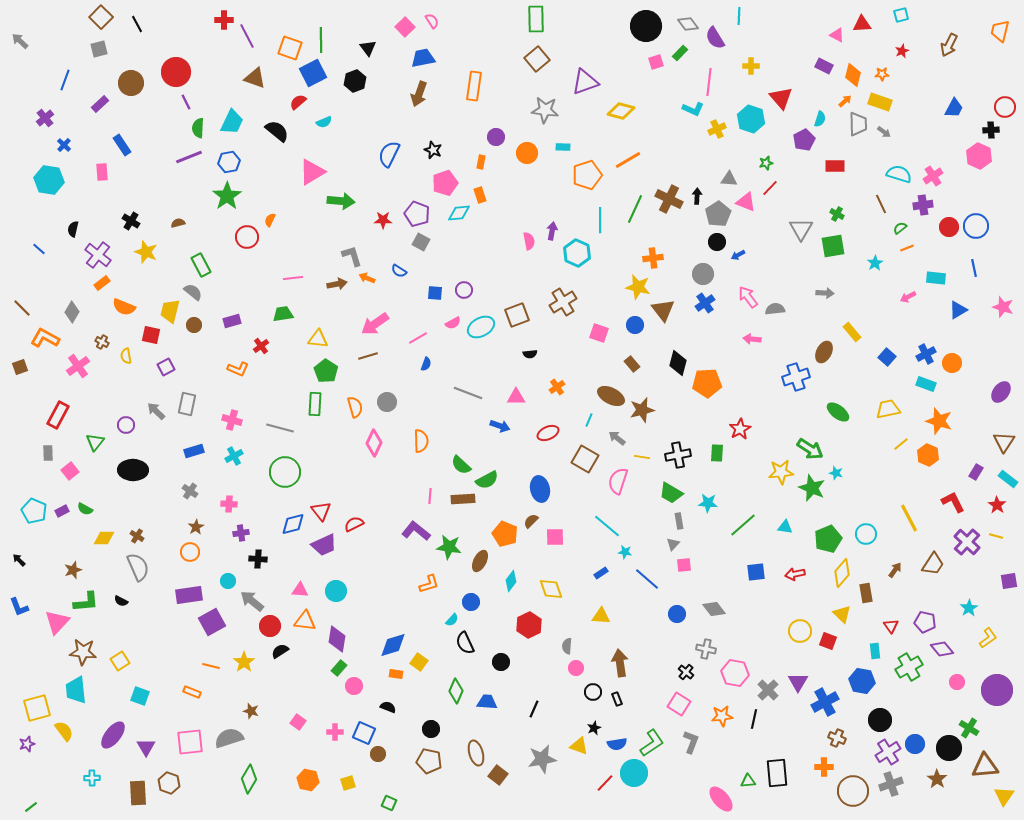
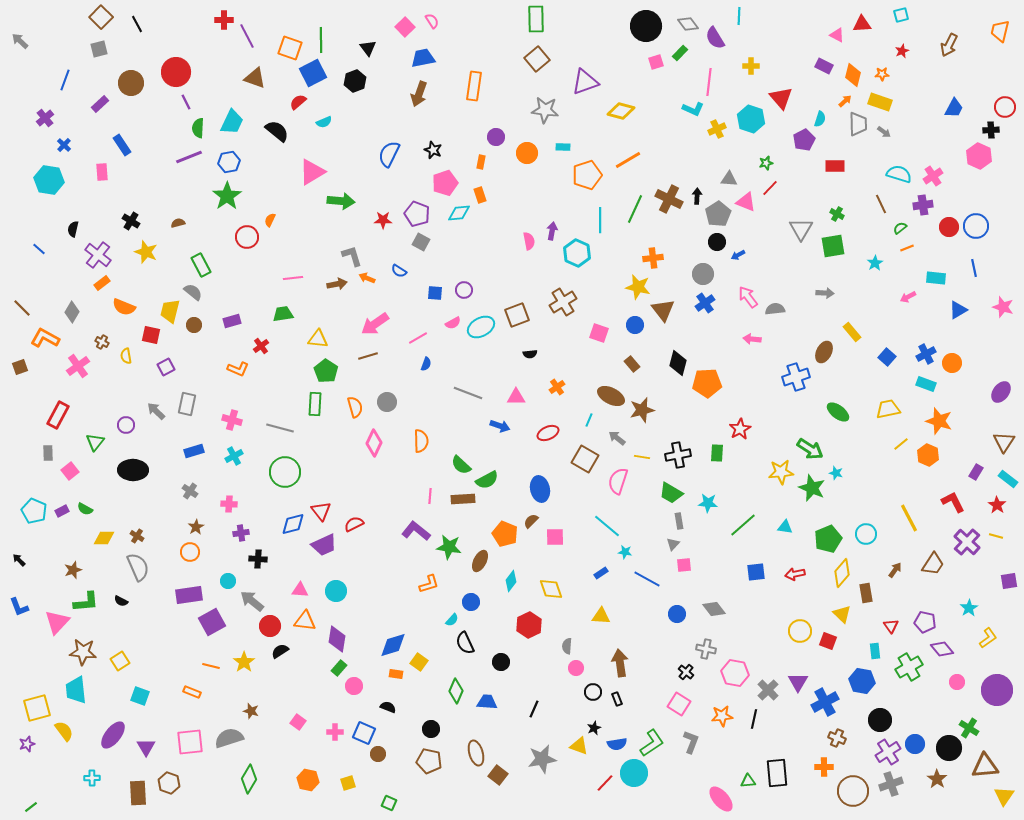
blue line at (647, 579): rotated 12 degrees counterclockwise
